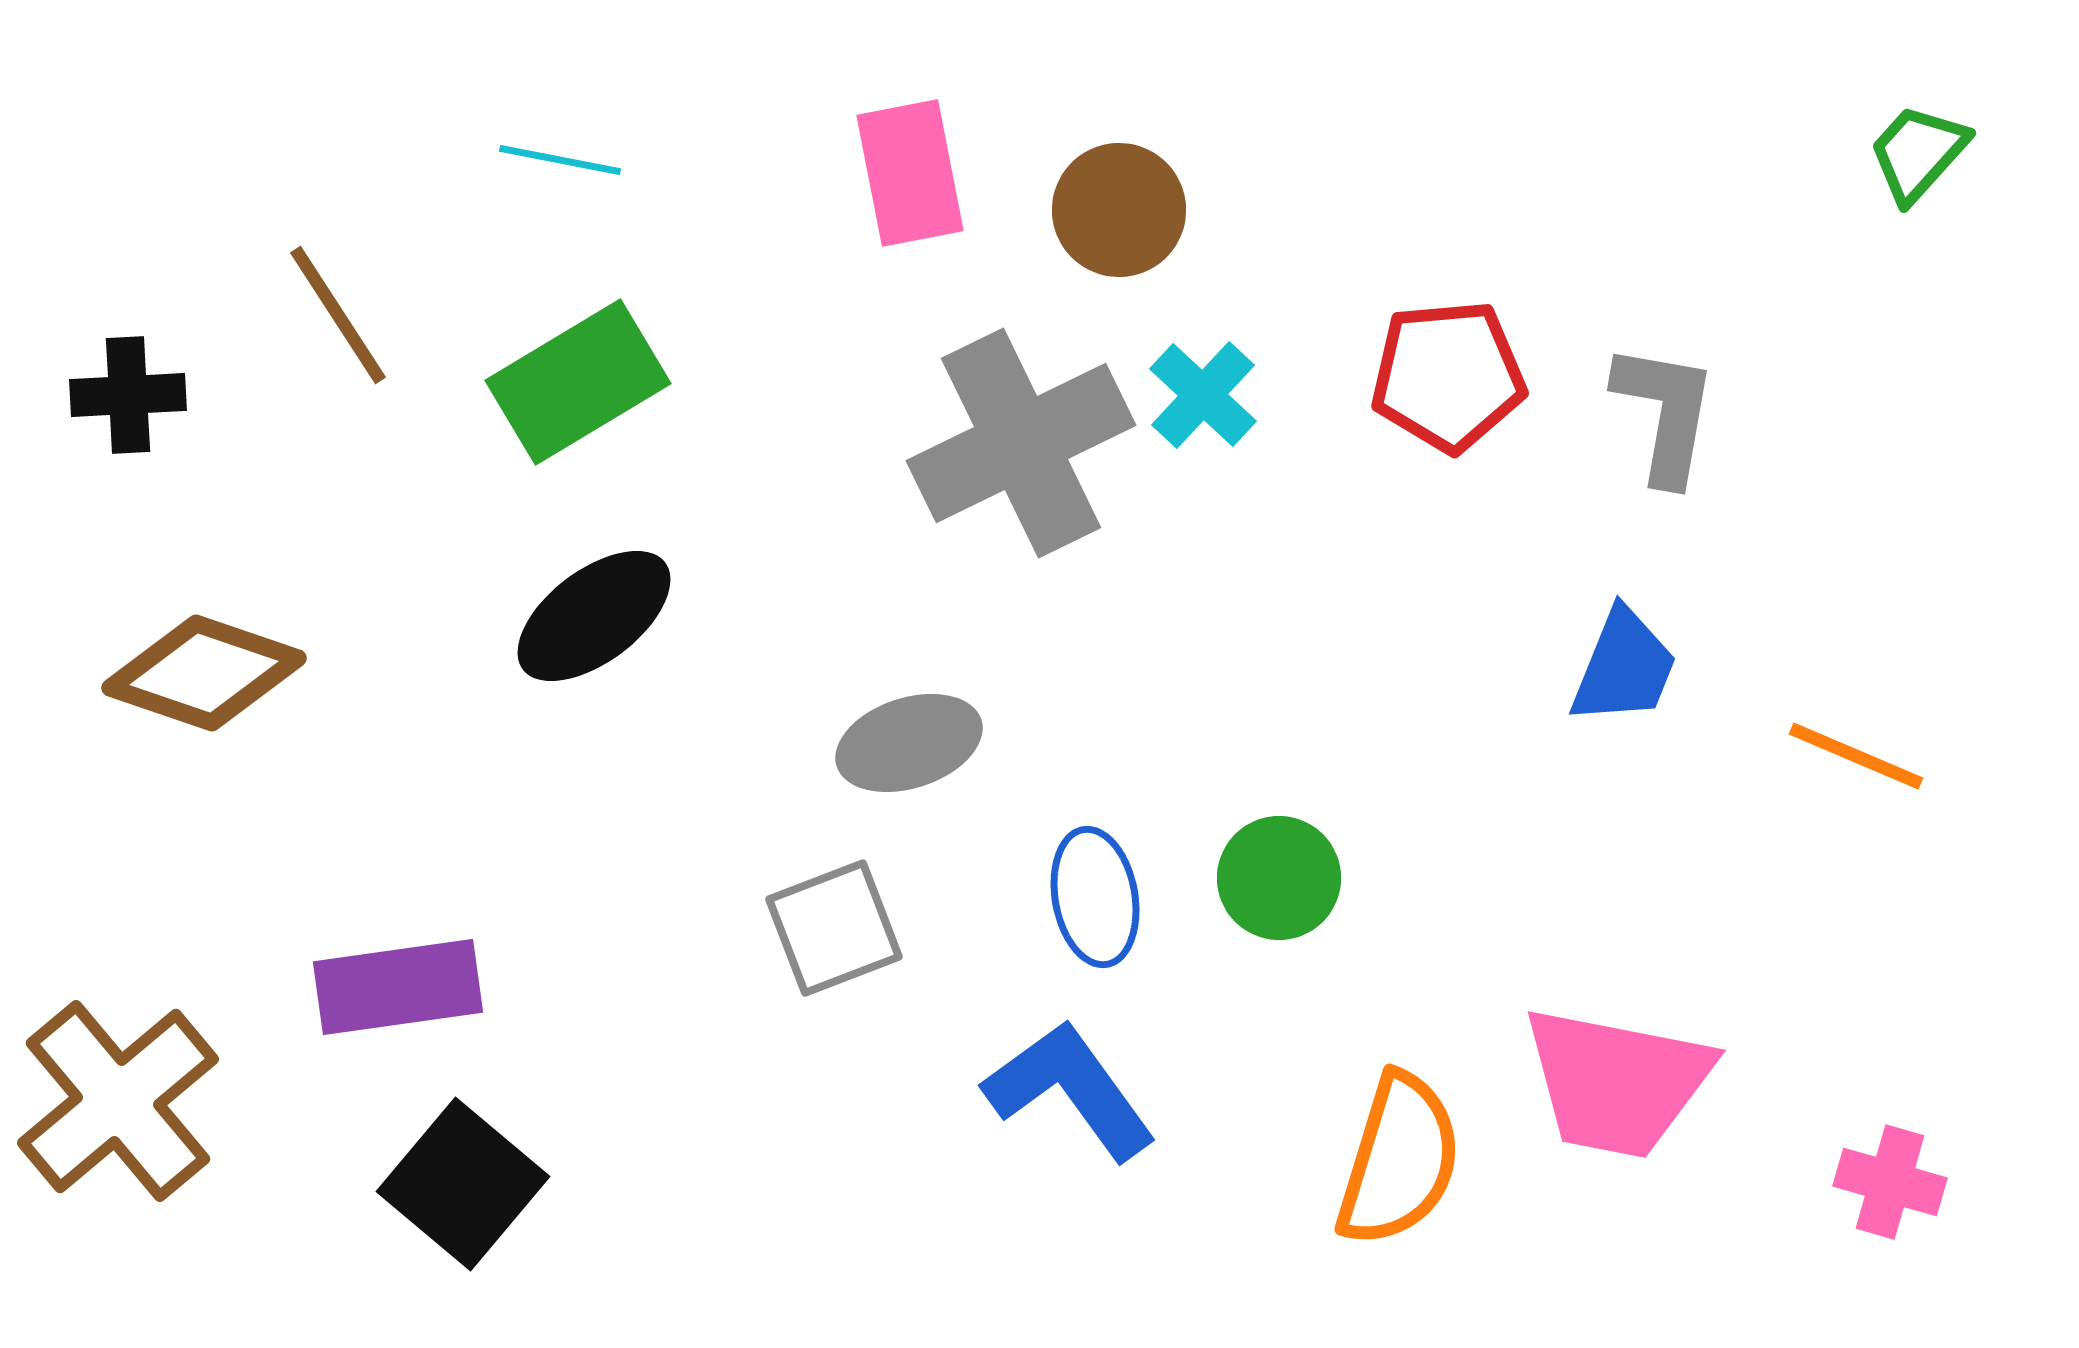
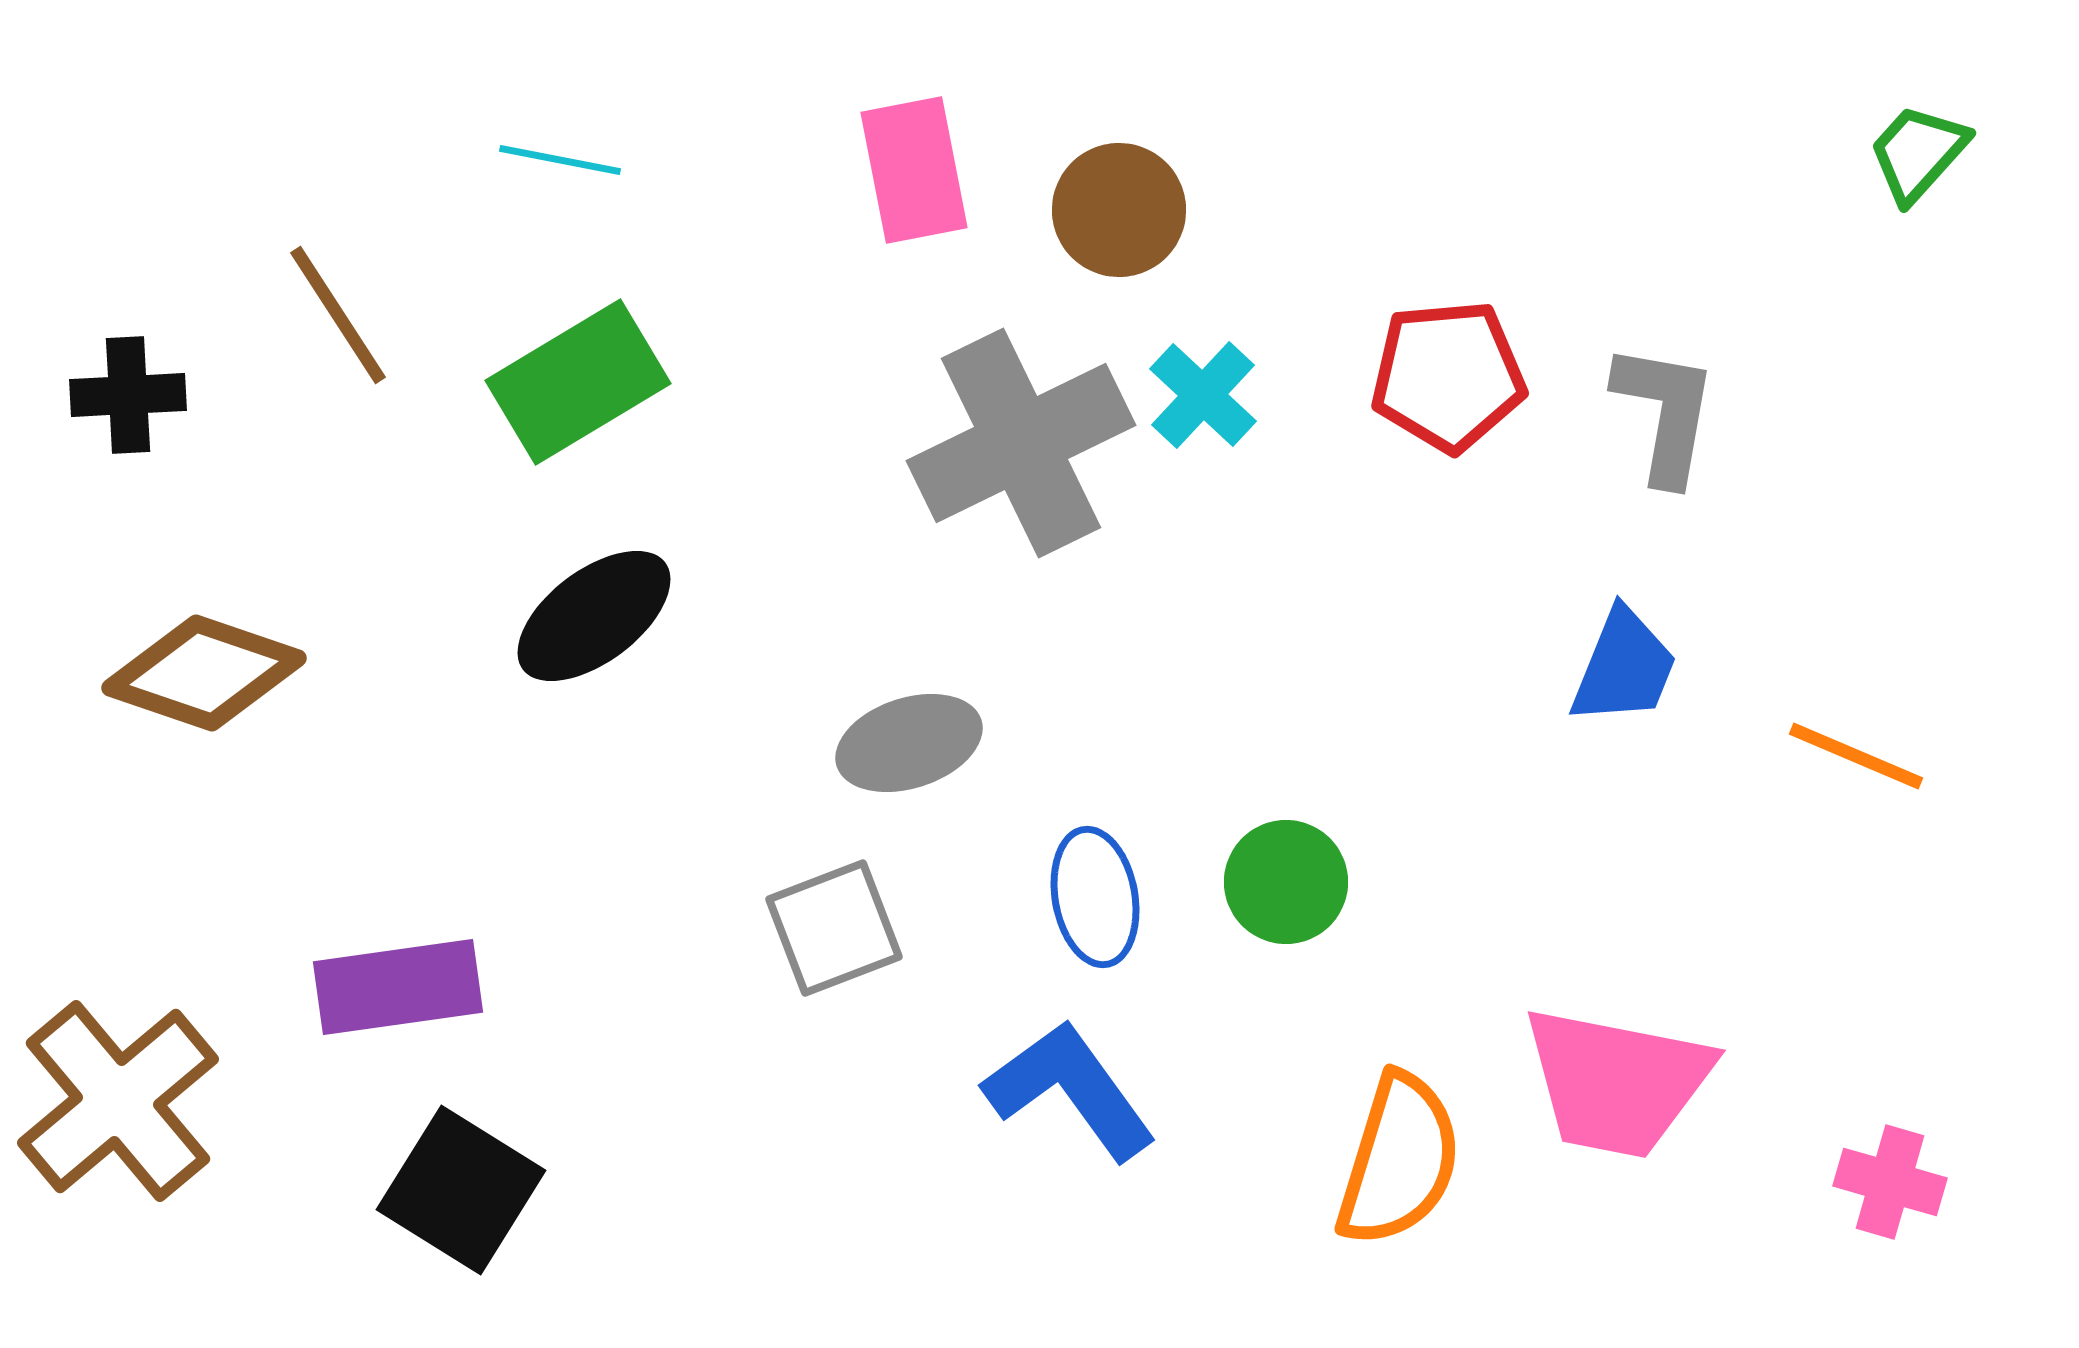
pink rectangle: moved 4 px right, 3 px up
green circle: moved 7 px right, 4 px down
black square: moved 2 px left, 6 px down; rotated 8 degrees counterclockwise
